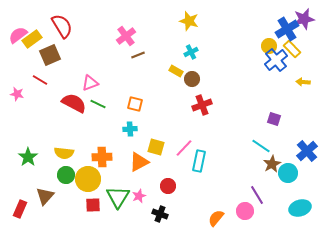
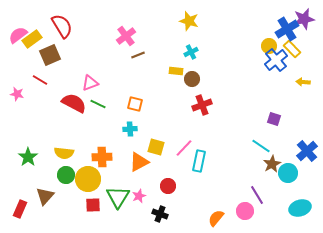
yellow rectangle at (176, 71): rotated 24 degrees counterclockwise
